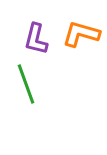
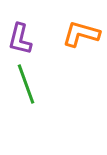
purple L-shape: moved 16 px left
